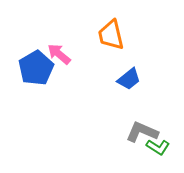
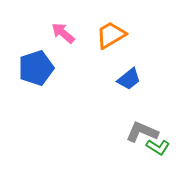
orange trapezoid: rotated 72 degrees clockwise
pink arrow: moved 4 px right, 21 px up
blue pentagon: rotated 12 degrees clockwise
